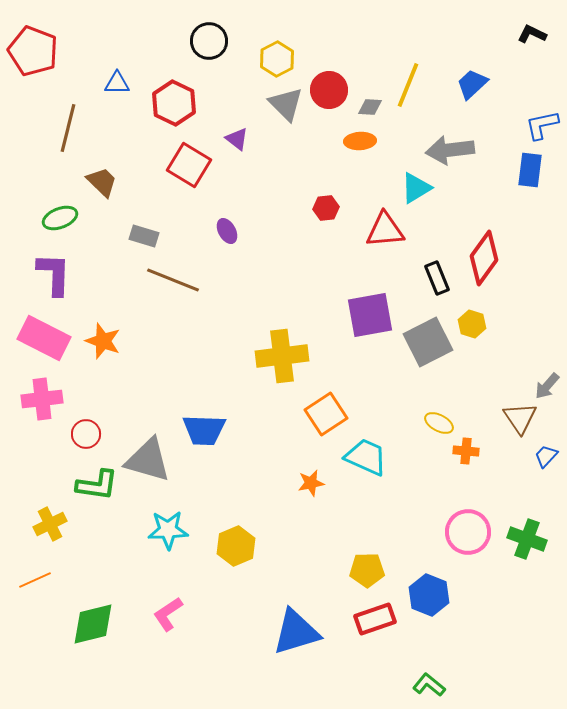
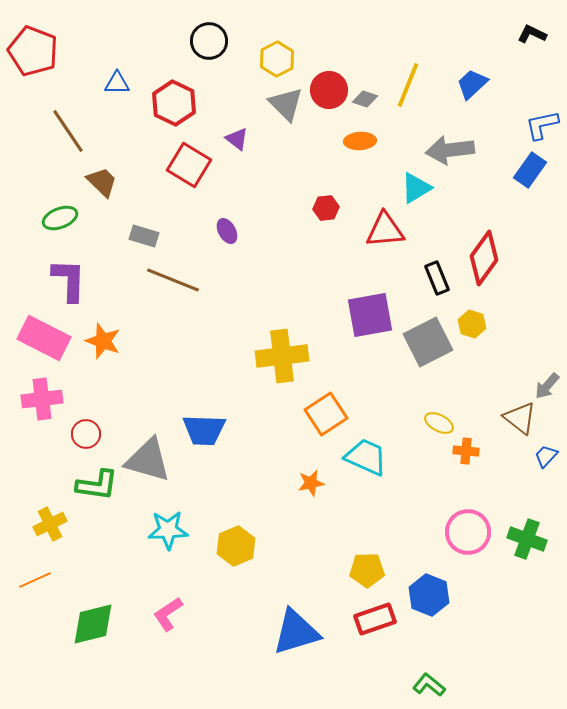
gray diamond at (370, 107): moved 5 px left, 8 px up; rotated 15 degrees clockwise
brown line at (68, 128): moved 3 px down; rotated 48 degrees counterclockwise
blue rectangle at (530, 170): rotated 28 degrees clockwise
purple L-shape at (54, 274): moved 15 px right, 6 px down
brown triangle at (520, 418): rotated 18 degrees counterclockwise
